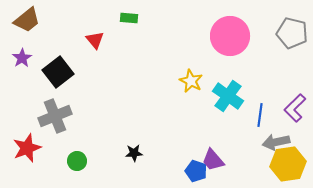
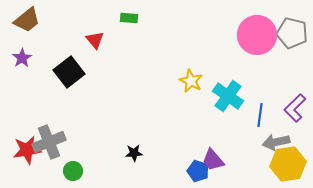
pink circle: moved 27 px right, 1 px up
black square: moved 11 px right
gray cross: moved 6 px left, 26 px down
red star: moved 2 px down; rotated 12 degrees clockwise
green circle: moved 4 px left, 10 px down
blue pentagon: moved 2 px right
